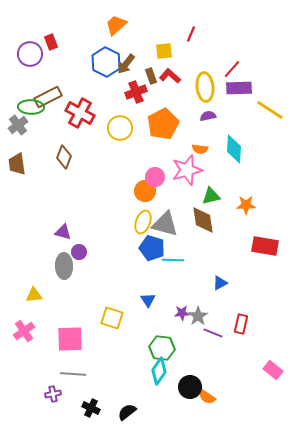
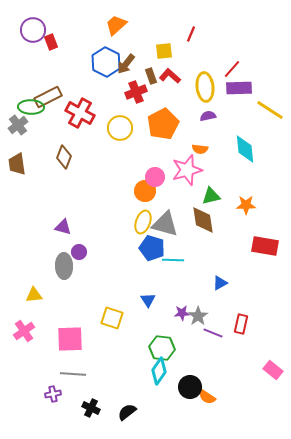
purple circle at (30, 54): moved 3 px right, 24 px up
cyan diamond at (234, 149): moved 11 px right; rotated 8 degrees counterclockwise
purple triangle at (63, 232): moved 5 px up
